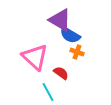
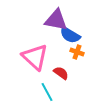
purple triangle: moved 4 px left; rotated 20 degrees counterclockwise
cyan line: moved 1 px left
